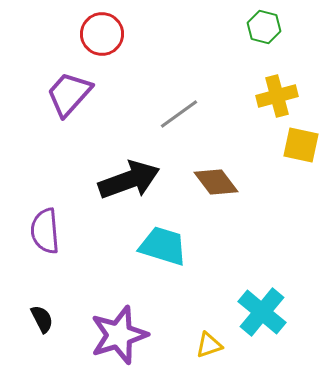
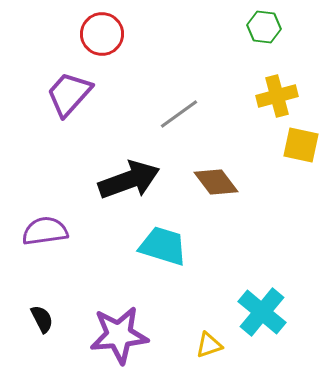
green hexagon: rotated 8 degrees counterclockwise
purple semicircle: rotated 87 degrees clockwise
purple star: rotated 12 degrees clockwise
